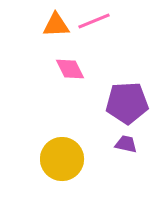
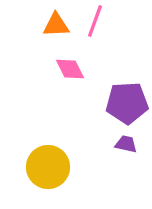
pink line: moved 1 px right; rotated 48 degrees counterclockwise
yellow circle: moved 14 px left, 8 px down
